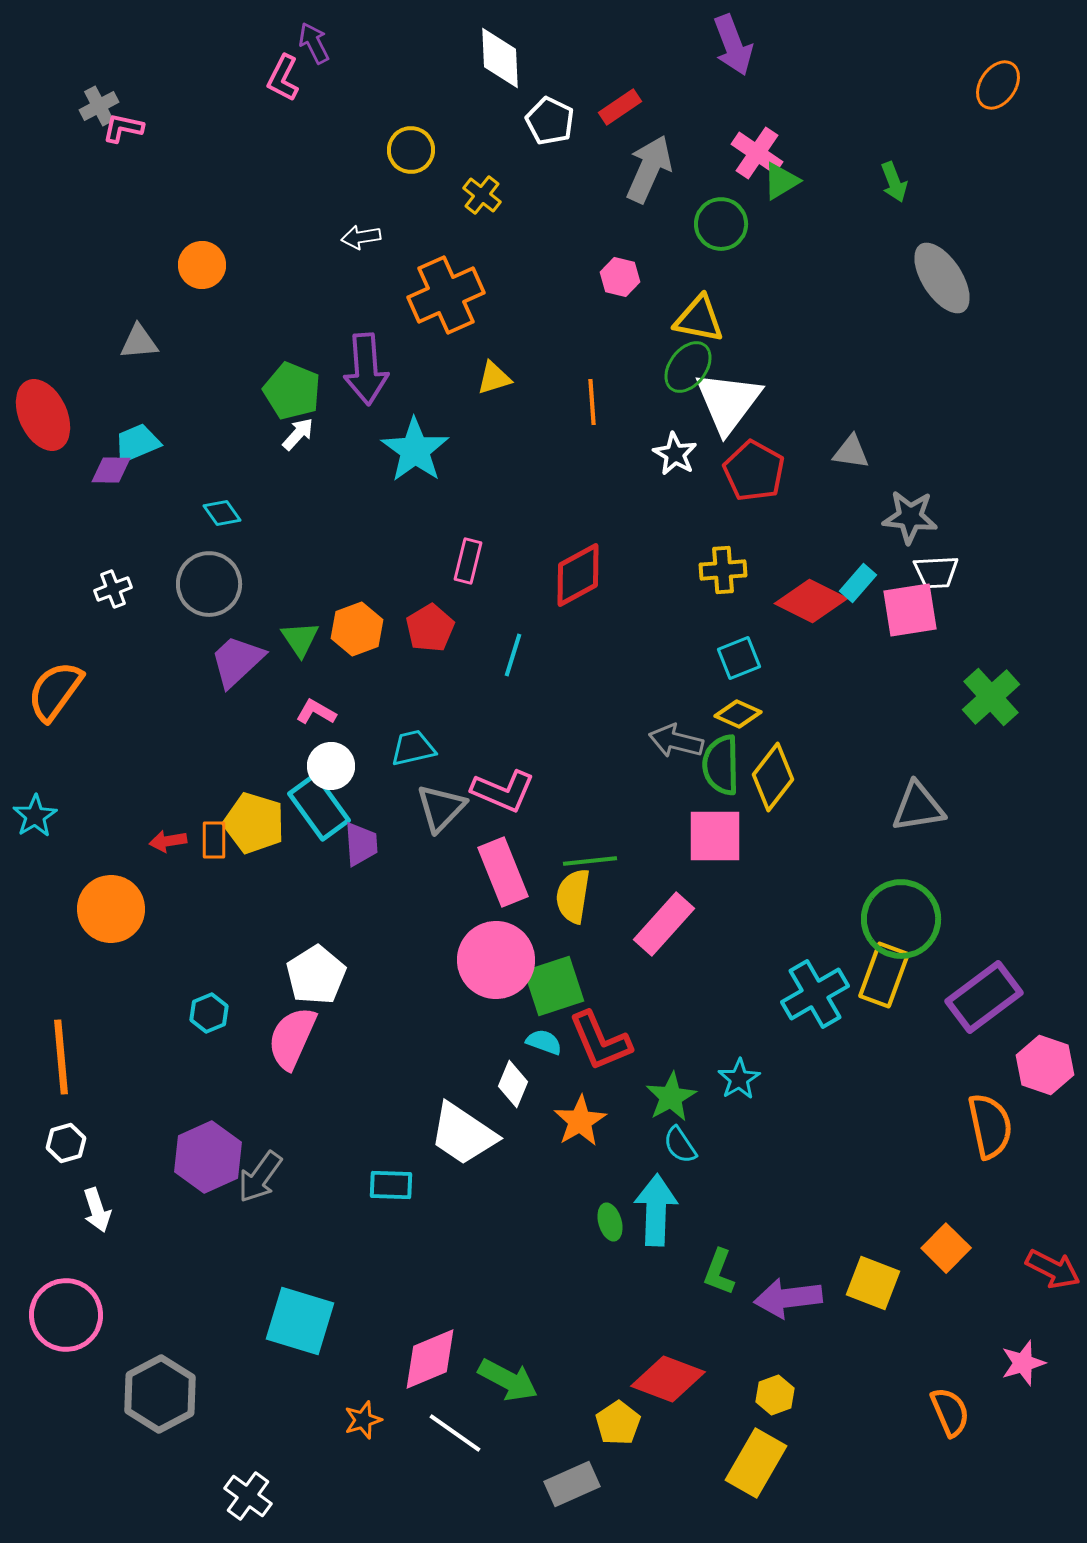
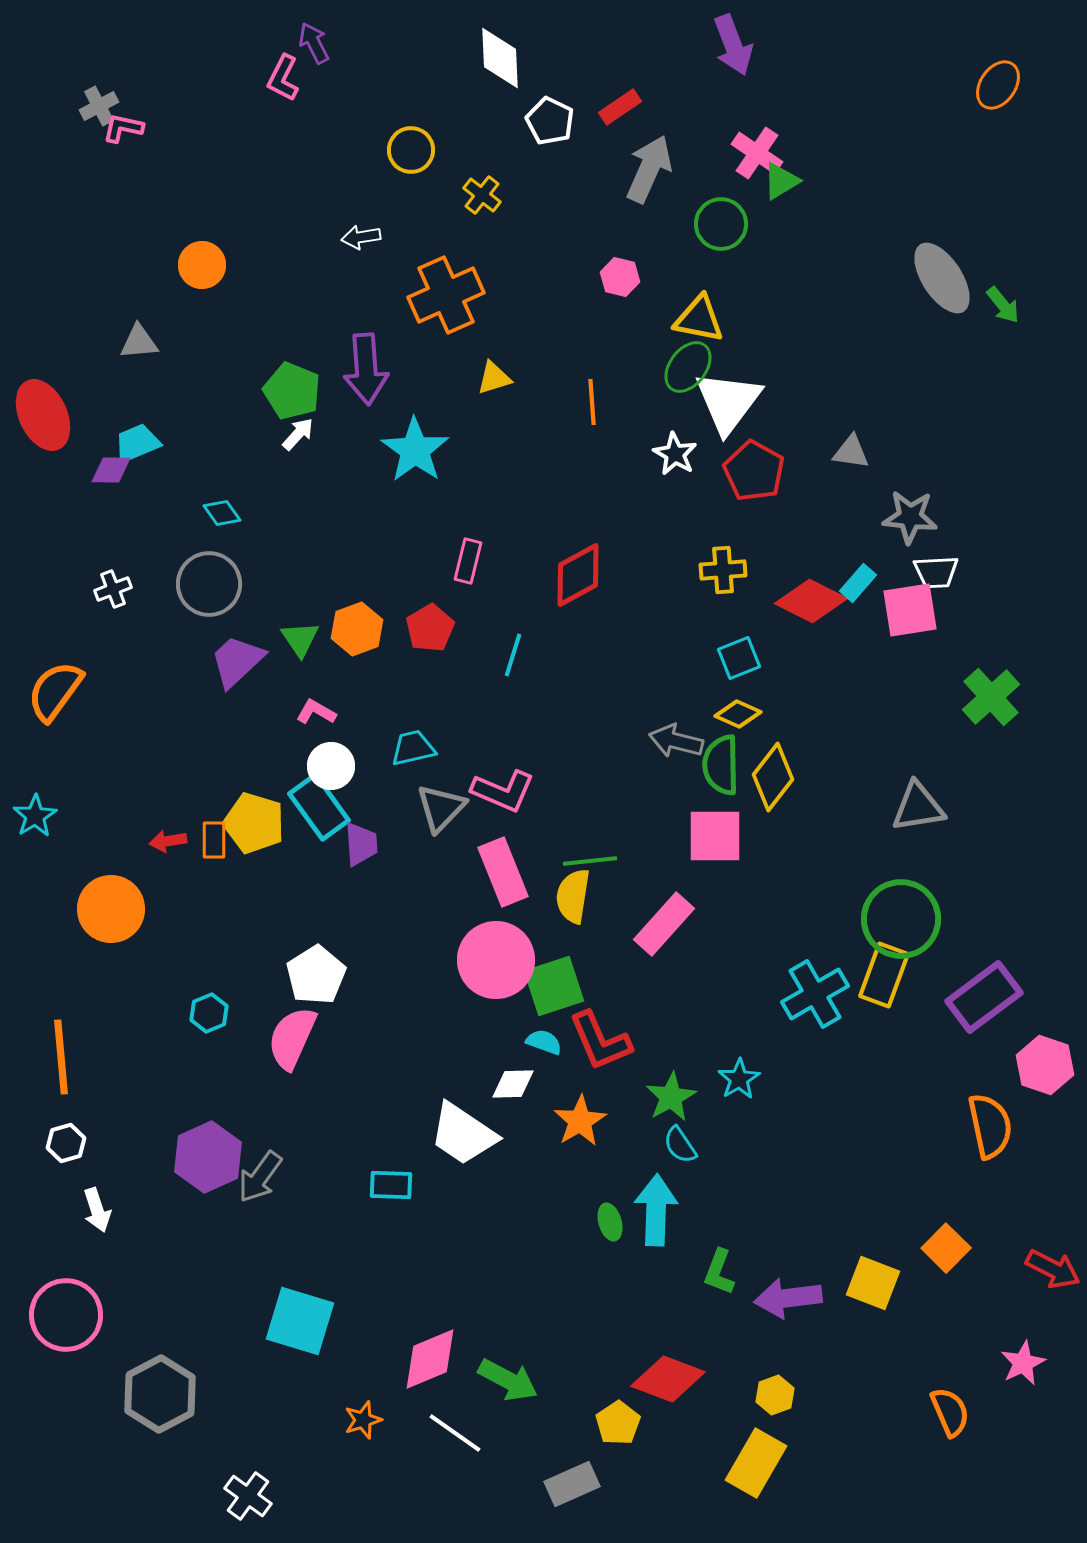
green arrow at (894, 182): moved 109 px right, 123 px down; rotated 18 degrees counterclockwise
white diamond at (513, 1084): rotated 66 degrees clockwise
pink star at (1023, 1363): rotated 9 degrees counterclockwise
